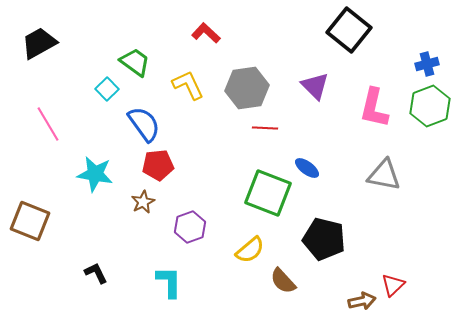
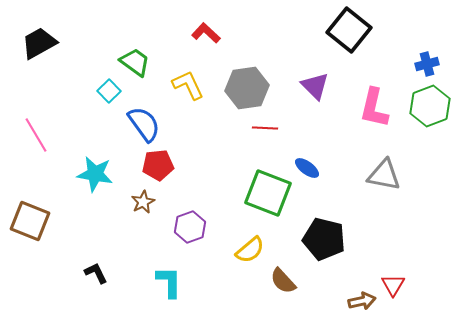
cyan square: moved 2 px right, 2 px down
pink line: moved 12 px left, 11 px down
red triangle: rotated 15 degrees counterclockwise
